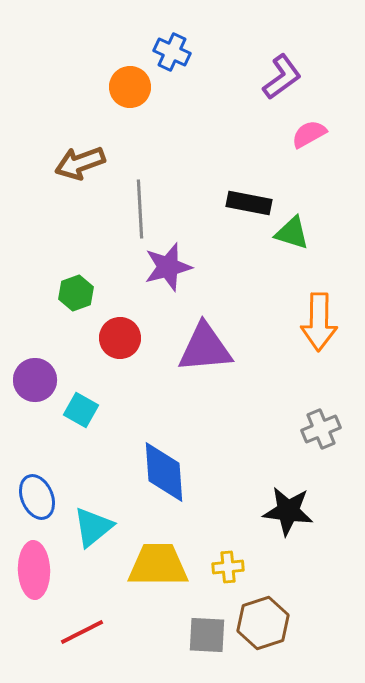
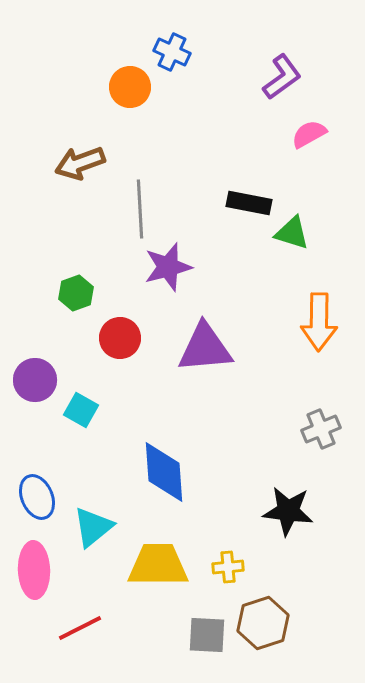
red line: moved 2 px left, 4 px up
